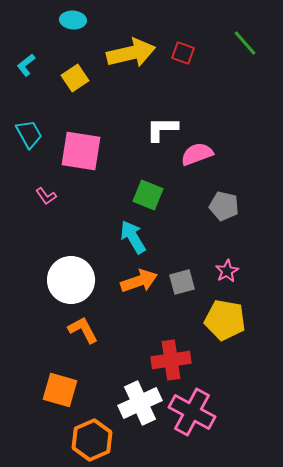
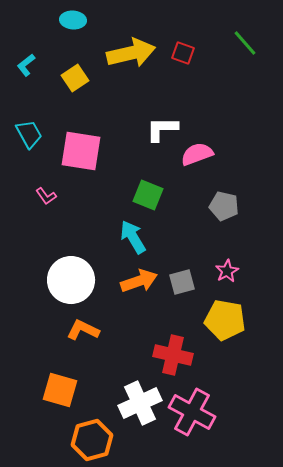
orange L-shape: rotated 36 degrees counterclockwise
red cross: moved 2 px right, 5 px up; rotated 21 degrees clockwise
orange hexagon: rotated 9 degrees clockwise
